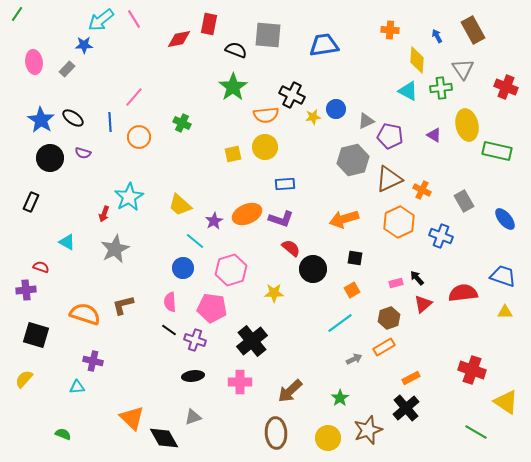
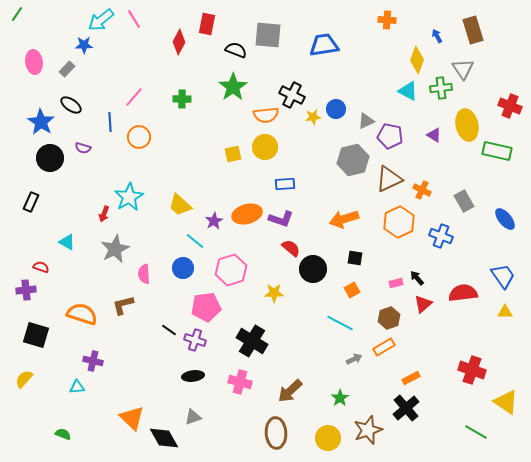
red rectangle at (209, 24): moved 2 px left
orange cross at (390, 30): moved 3 px left, 10 px up
brown rectangle at (473, 30): rotated 12 degrees clockwise
red diamond at (179, 39): moved 3 px down; rotated 50 degrees counterclockwise
yellow diamond at (417, 60): rotated 16 degrees clockwise
red cross at (506, 87): moved 4 px right, 19 px down
black ellipse at (73, 118): moved 2 px left, 13 px up
blue star at (41, 120): moved 2 px down
green cross at (182, 123): moved 24 px up; rotated 24 degrees counterclockwise
purple semicircle at (83, 153): moved 5 px up
orange ellipse at (247, 214): rotated 8 degrees clockwise
blue trapezoid at (503, 276): rotated 36 degrees clockwise
pink semicircle at (170, 302): moved 26 px left, 28 px up
pink pentagon at (212, 308): moved 6 px left, 1 px up; rotated 16 degrees counterclockwise
orange semicircle at (85, 314): moved 3 px left
cyan line at (340, 323): rotated 64 degrees clockwise
black cross at (252, 341): rotated 20 degrees counterclockwise
pink cross at (240, 382): rotated 15 degrees clockwise
